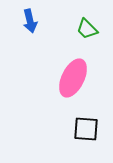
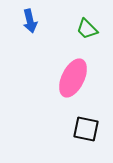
black square: rotated 8 degrees clockwise
